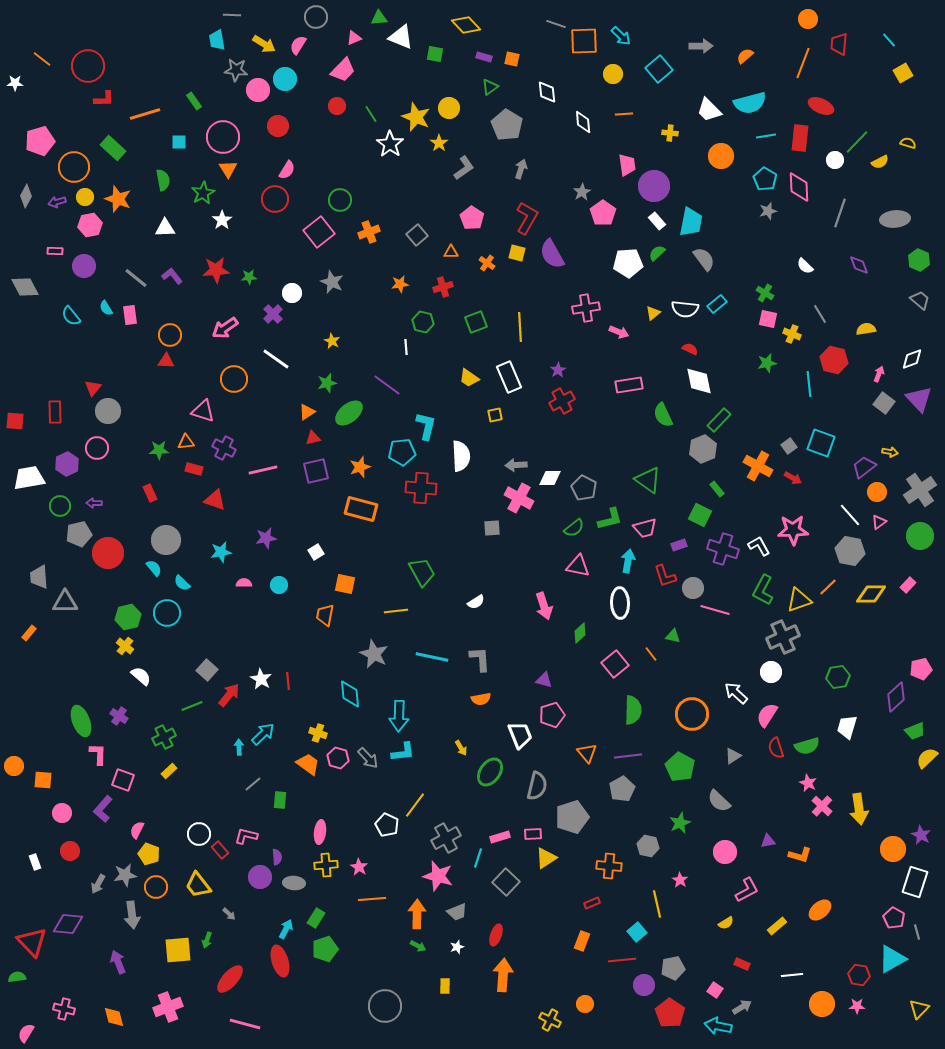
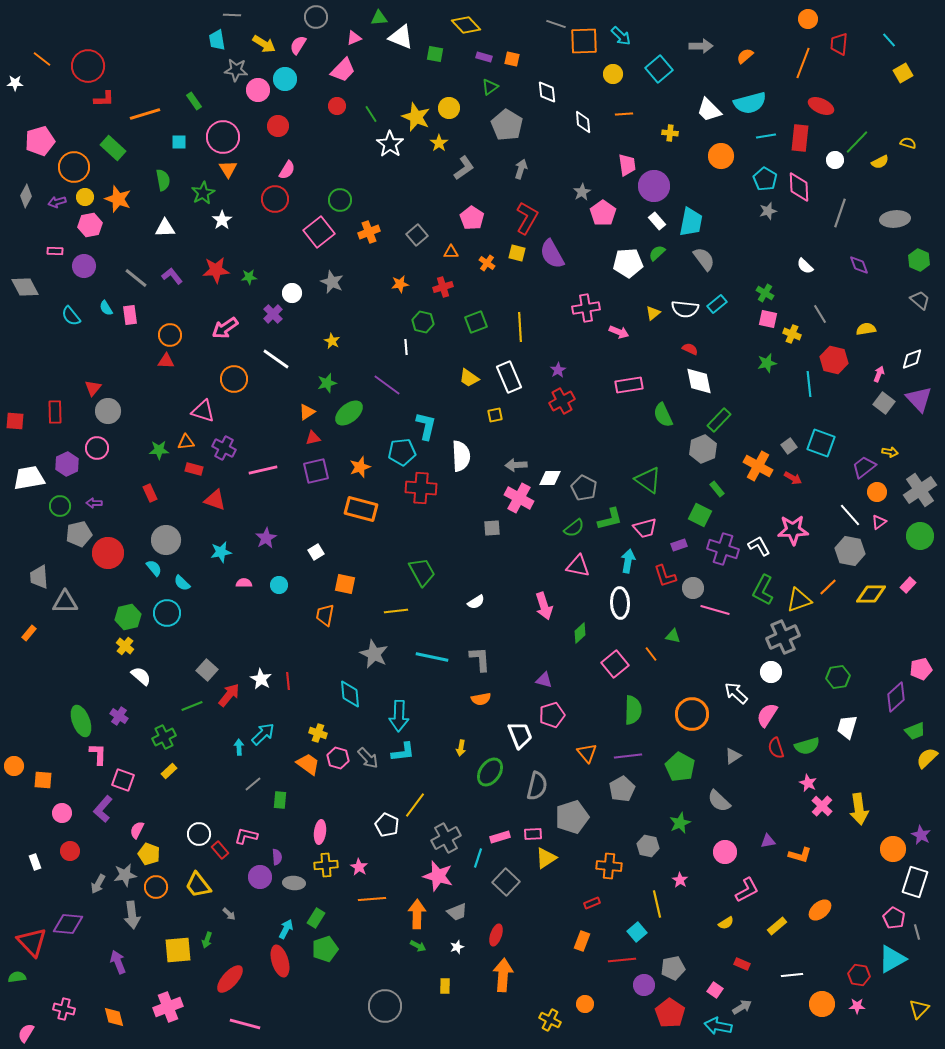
purple star at (266, 538): rotated 20 degrees counterclockwise
yellow arrow at (461, 748): rotated 42 degrees clockwise
